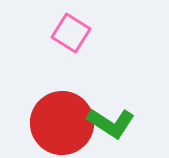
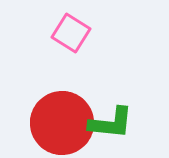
green L-shape: rotated 27 degrees counterclockwise
